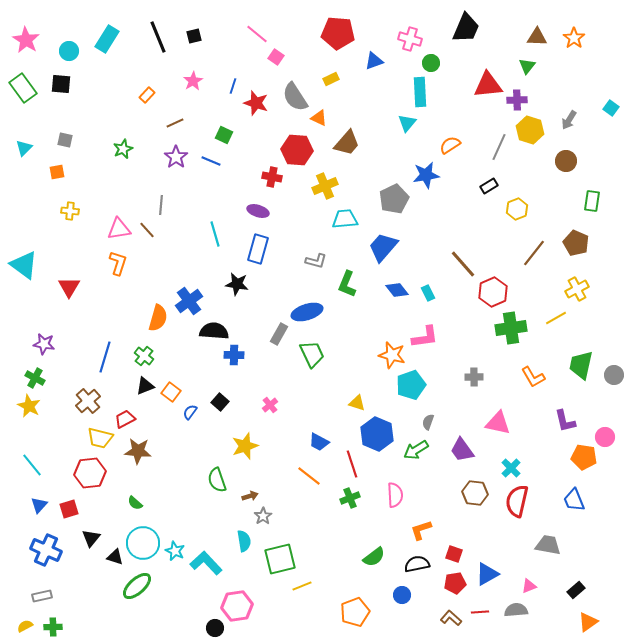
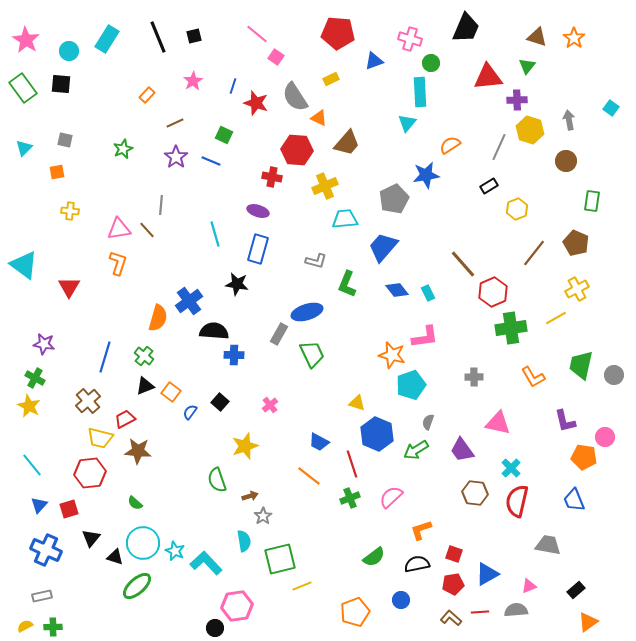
brown triangle at (537, 37): rotated 15 degrees clockwise
red triangle at (488, 85): moved 8 px up
gray arrow at (569, 120): rotated 138 degrees clockwise
pink semicircle at (395, 495): moved 4 px left, 2 px down; rotated 130 degrees counterclockwise
red pentagon at (455, 583): moved 2 px left, 1 px down
blue circle at (402, 595): moved 1 px left, 5 px down
